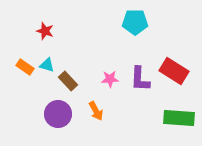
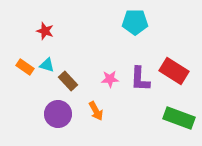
green rectangle: rotated 16 degrees clockwise
